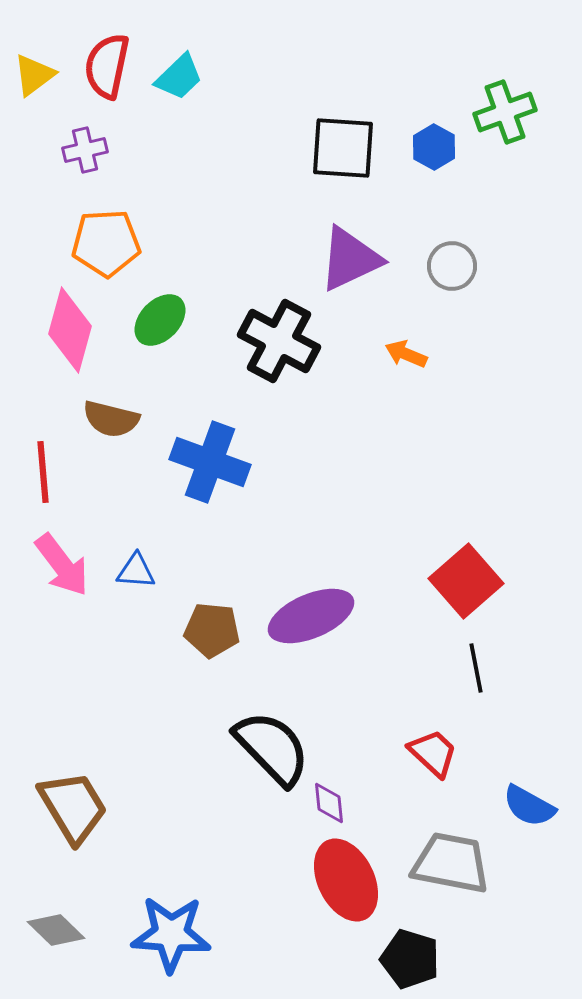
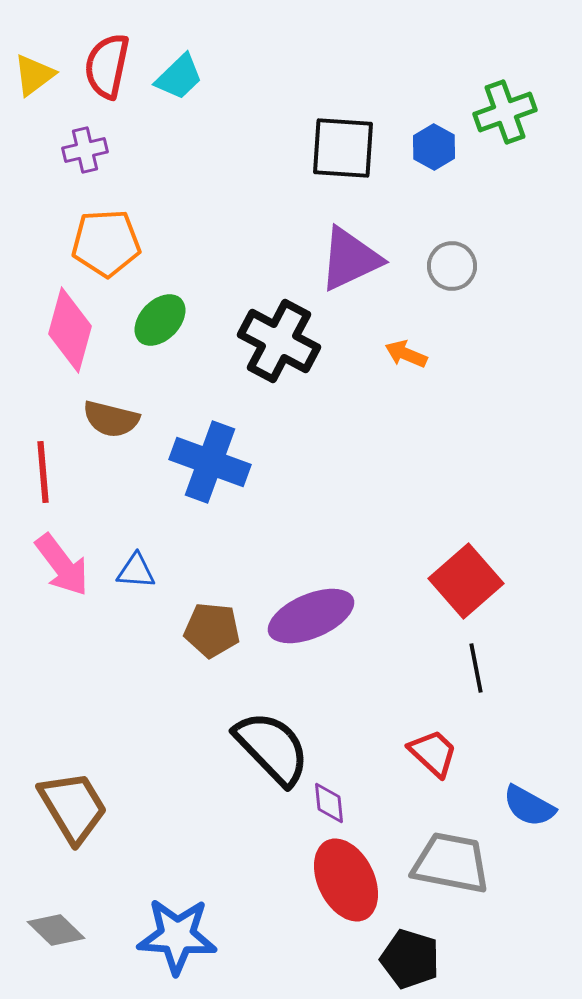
blue star: moved 6 px right, 2 px down
